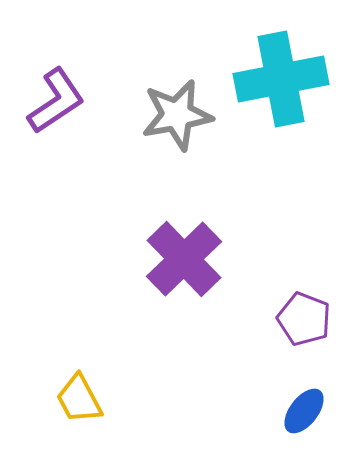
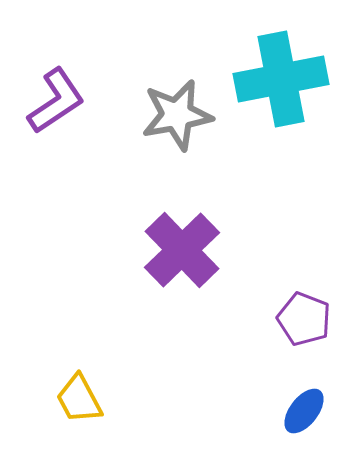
purple cross: moved 2 px left, 9 px up
